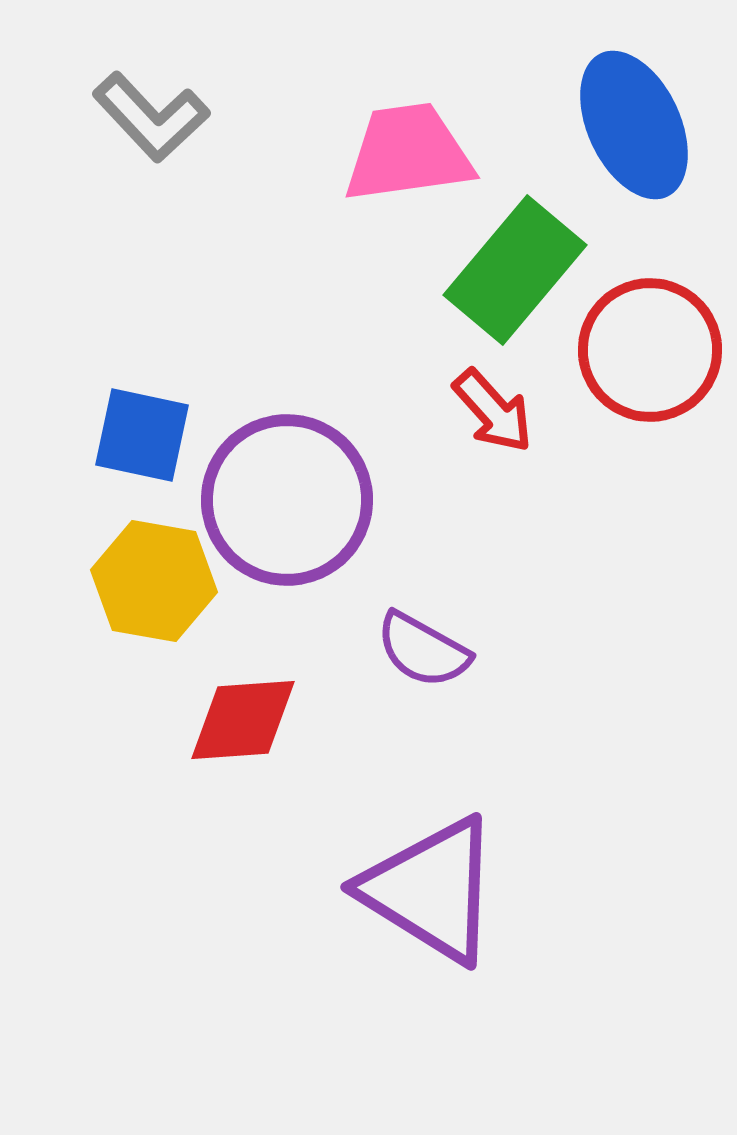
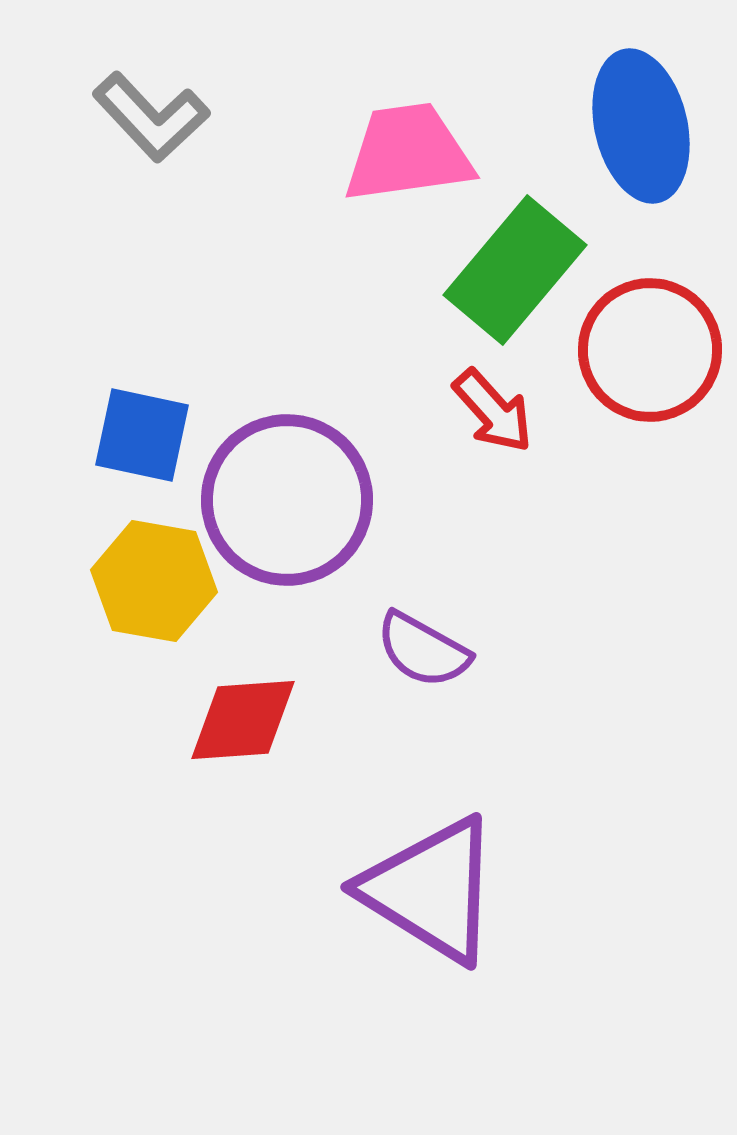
blue ellipse: moved 7 px right, 1 px down; rotated 12 degrees clockwise
